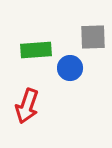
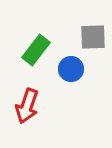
green rectangle: rotated 48 degrees counterclockwise
blue circle: moved 1 px right, 1 px down
